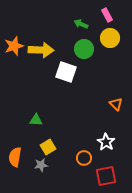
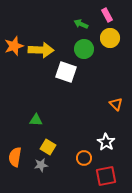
yellow square: rotated 28 degrees counterclockwise
